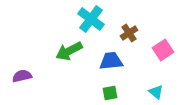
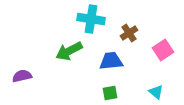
cyan cross: rotated 28 degrees counterclockwise
